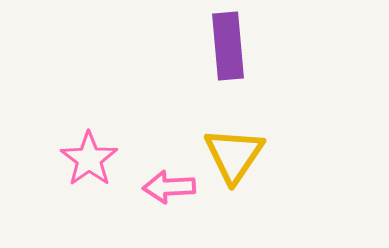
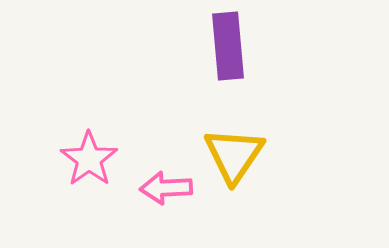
pink arrow: moved 3 px left, 1 px down
